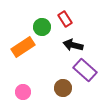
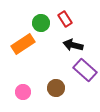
green circle: moved 1 px left, 4 px up
orange rectangle: moved 3 px up
brown circle: moved 7 px left
